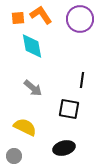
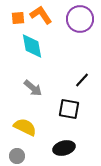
black line: rotated 35 degrees clockwise
gray circle: moved 3 px right
